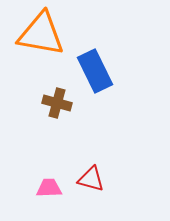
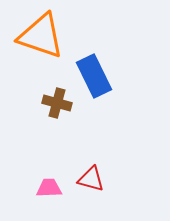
orange triangle: moved 2 px down; rotated 9 degrees clockwise
blue rectangle: moved 1 px left, 5 px down
